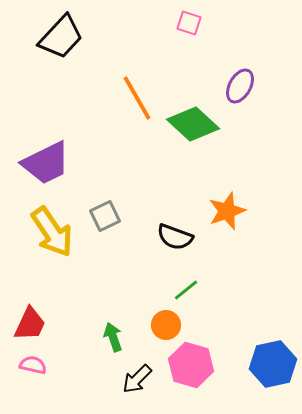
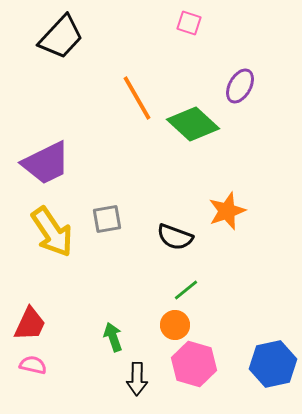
gray square: moved 2 px right, 3 px down; rotated 16 degrees clockwise
orange circle: moved 9 px right
pink hexagon: moved 3 px right, 1 px up
black arrow: rotated 44 degrees counterclockwise
